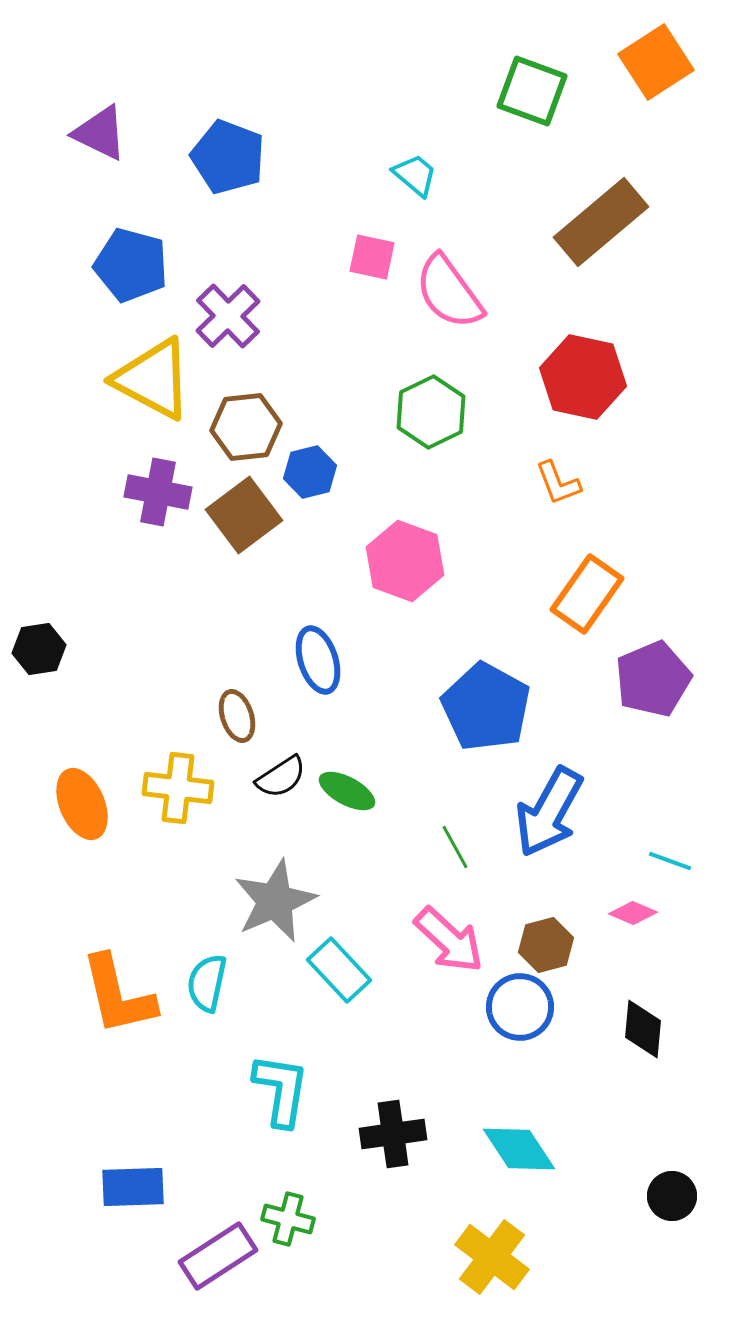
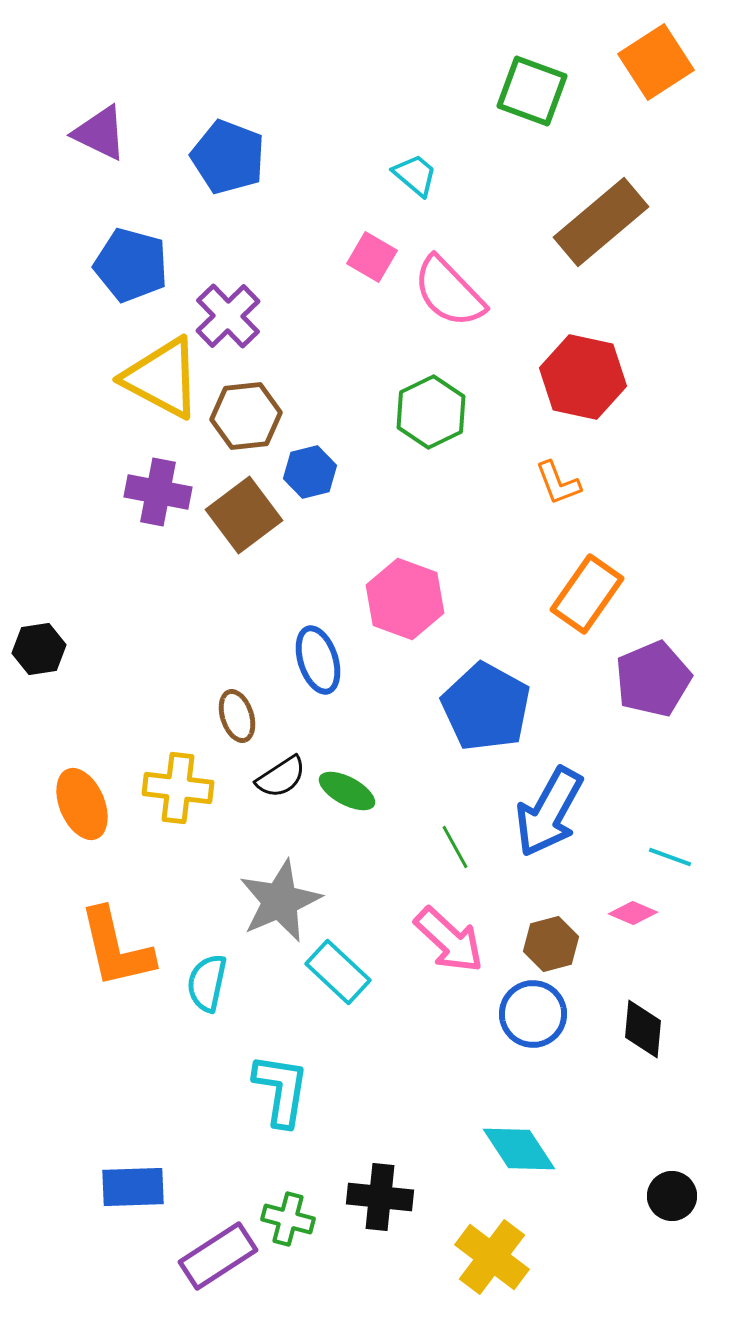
pink square at (372, 257): rotated 18 degrees clockwise
pink semicircle at (449, 292): rotated 8 degrees counterclockwise
yellow triangle at (153, 379): moved 9 px right, 1 px up
brown hexagon at (246, 427): moved 11 px up
pink hexagon at (405, 561): moved 38 px down
cyan line at (670, 861): moved 4 px up
gray star at (275, 901): moved 5 px right
brown hexagon at (546, 945): moved 5 px right, 1 px up
cyan rectangle at (339, 970): moved 1 px left, 2 px down; rotated 4 degrees counterclockwise
orange L-shape at (118, 995): moved 2 px left, 47 px up
blue circle at (520, 1007): moved 13 px right, 7 px down
black cross at (393, 1134): moved 13 px left, 63 px down; rotated 14 degrees clockwise
